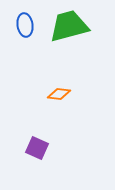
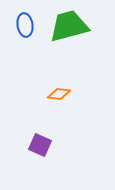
purple square: moved 3 px right, 3 px up
